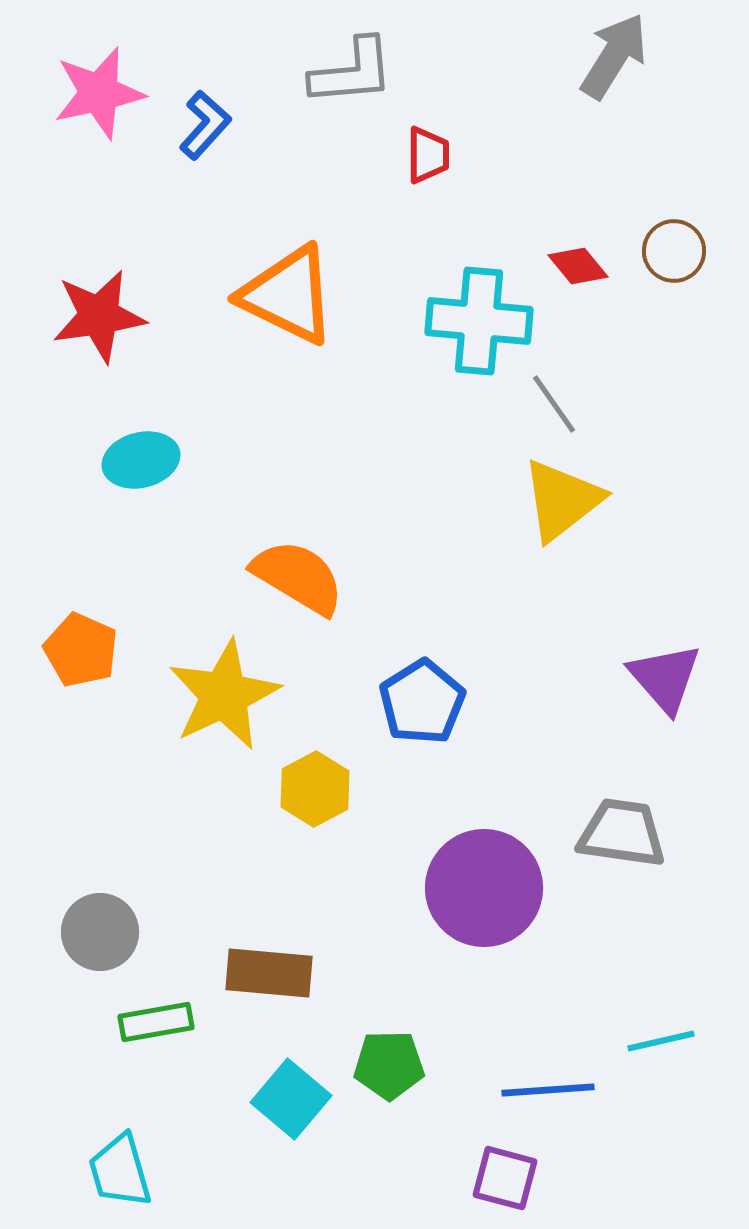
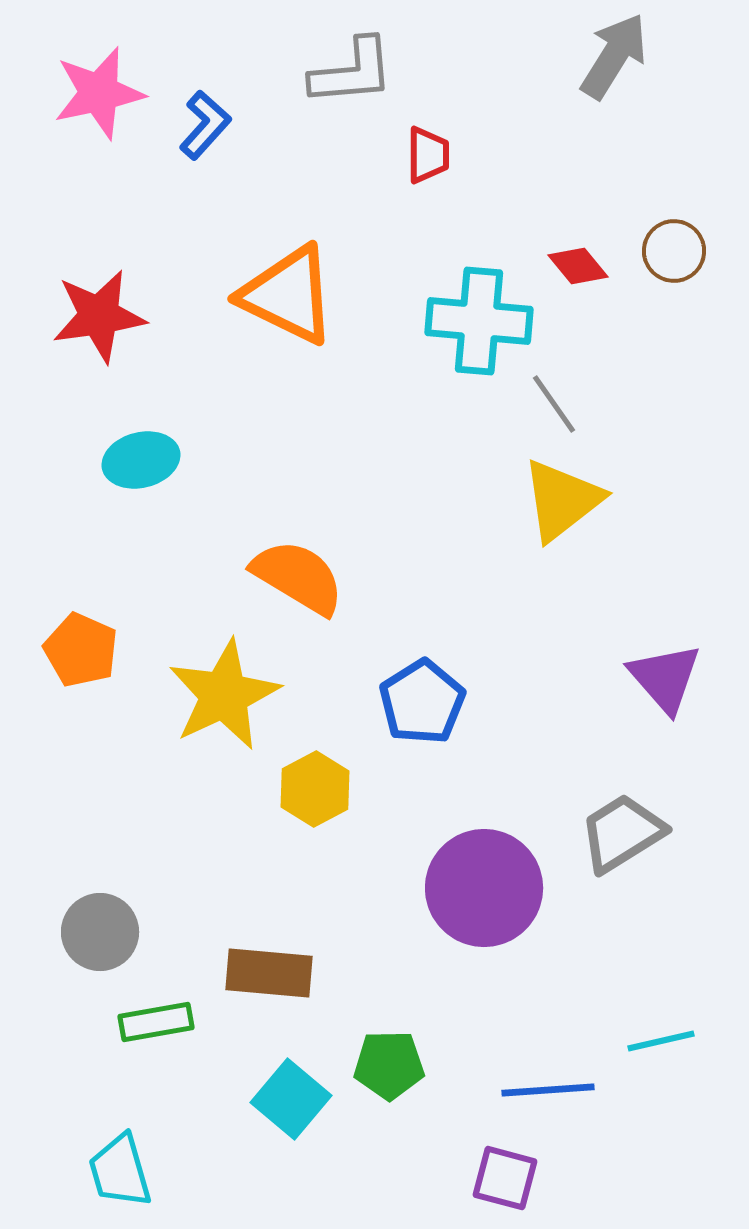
gray trapezoid: rotated 40 degrees counterclockwise
